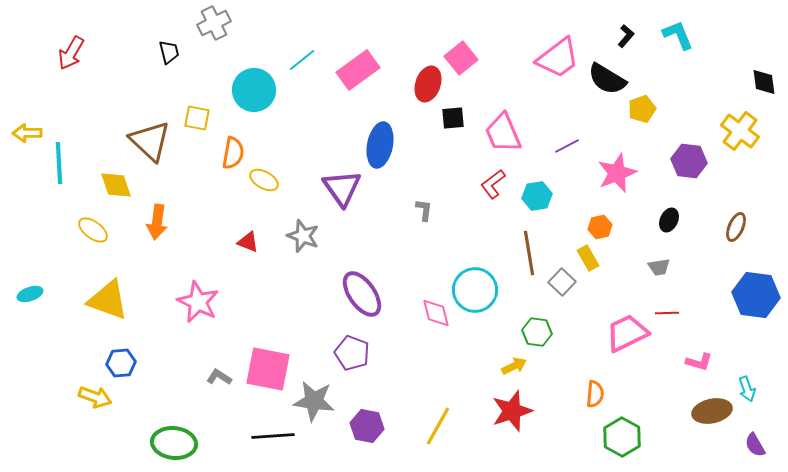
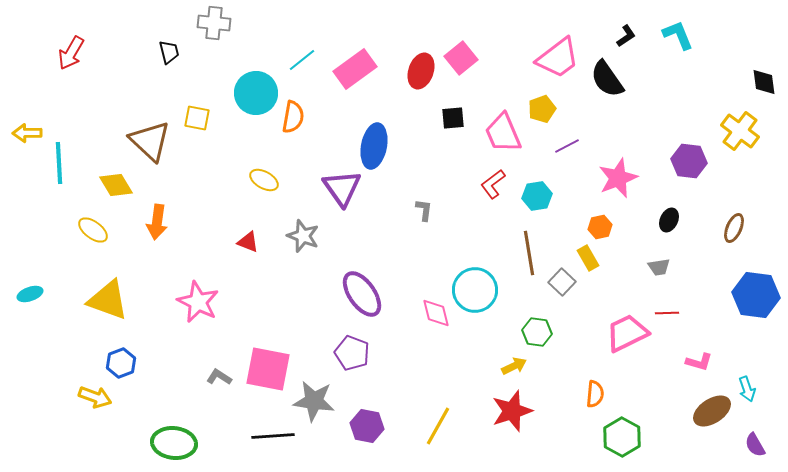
gray cross at (214, 23): rotated 32 degrees clockwise
black L-shape at (626, 36): rotated 15 degrees clockwise
pink rectangle at (358, 70): moved 3 px left, 1 px up
black semicircle at (607, 79): rotated 24 degrees clockwise
red ellipse at (428, 84): moved 7 px left, 13 px up
cyan circle at (254, 90): moved 2 px right, 3 px down
yellow pentagon at (642, 109): moved 100 px left
blue ellipse at (380, 145): moved 6 px left, 1 px down
orange semicircle at (233, 153): moved 60 px right, 36 px up
pink star at (617, 173): moved 1 px right, 5 px down
yellow diamond at (116, 185): rotated 12 degrees counterclockwise
brown ellipse at (736, 227): moved 2 px left, 1 px down
blue hexagon at (121, 363): rotated 16 degrees counterclockwise
brown ellipse at (712, 411): rotated 21 degrees counterclockwise
